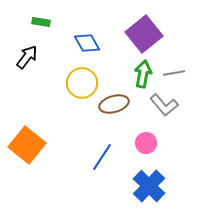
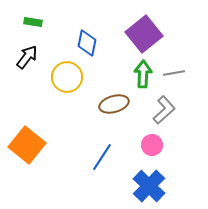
green rectangle: moved 8 px left
blue diamond: rotated 40 degrees clockwise
green arrow: rotated 8 degrees counterclockwise
yellow circle: moved 15 px left, 6 px up
gray L-shape: moved 5 px down; rotated 92 degrees counterclockwise
pink circle: moved 6 px right, 2 px down
